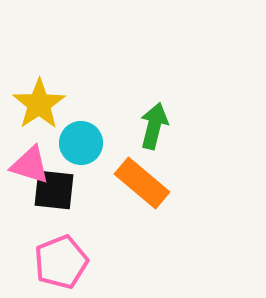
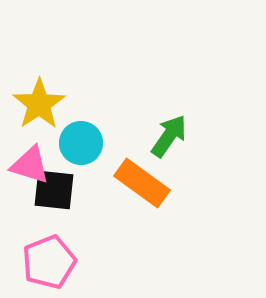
green arrow: moved 15 px right, 10 px down; rotated 21 degrees clockwise
orange rectangle: rotated 4 degrees counterclockwise
pink pentagon: moved 12 px left
